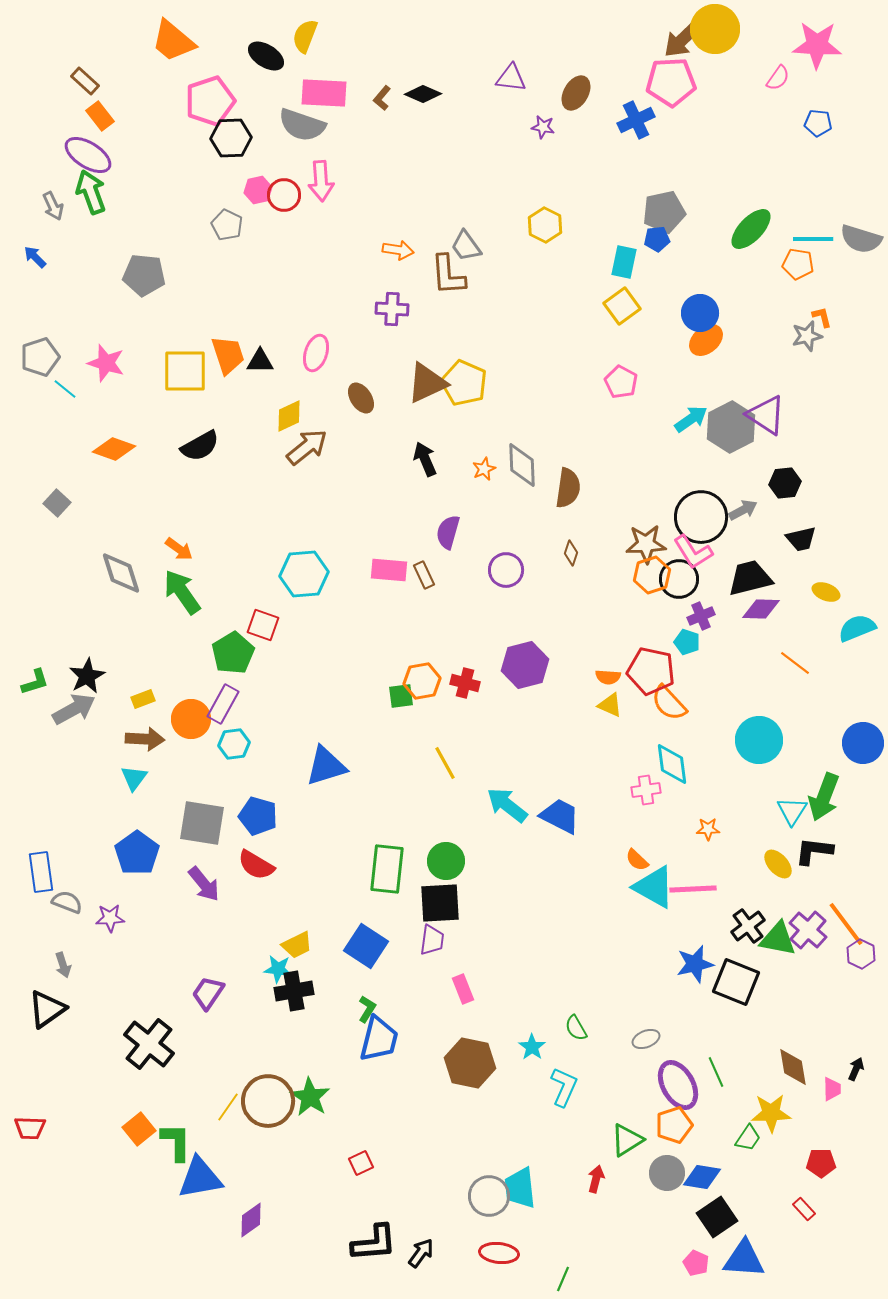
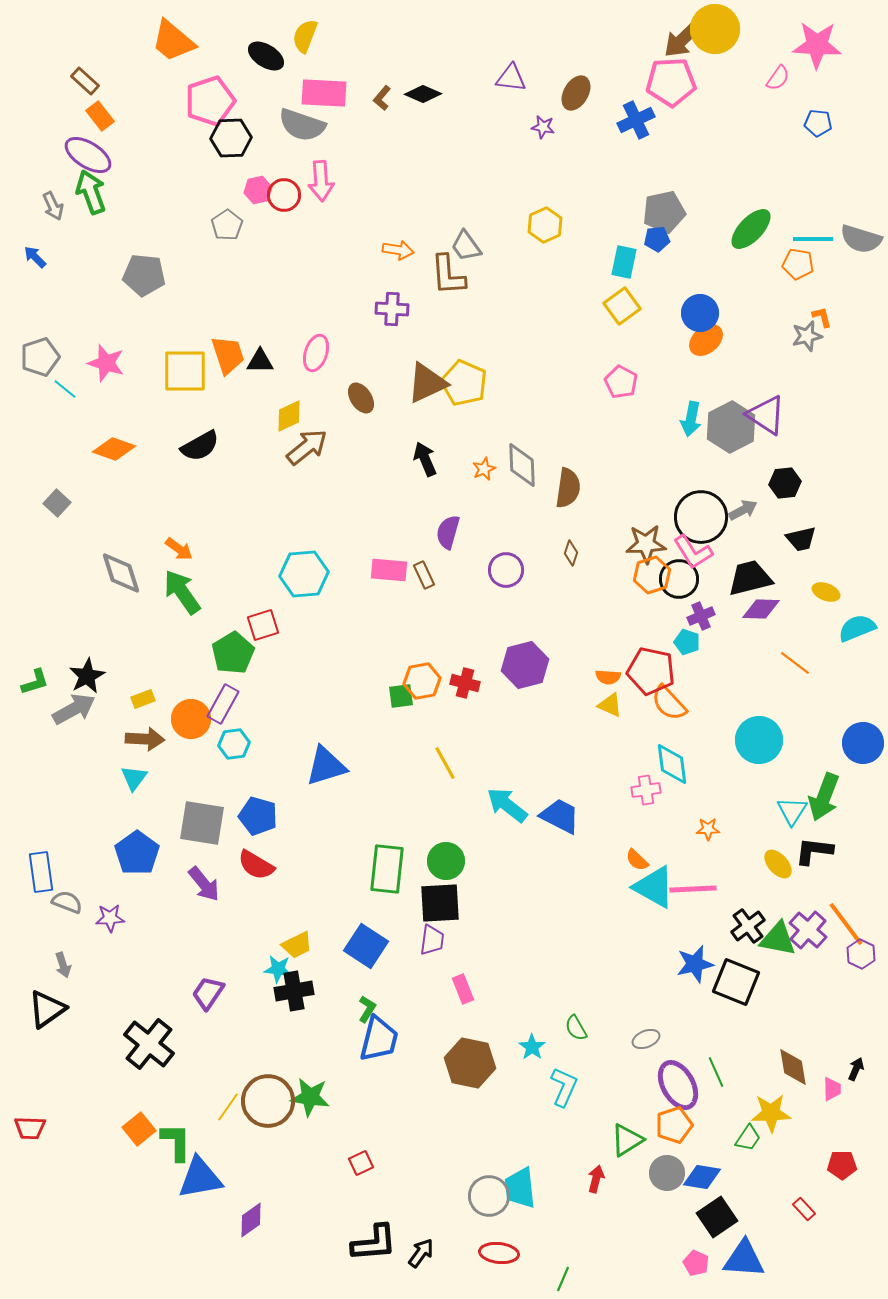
gray pentagon at (227, 225): rotated 12 degrees clockwise
yellow hexagon at (545, 225): rotated 8 degrees clockwise
cyan arrow at (691, 419): rotated 136 degrees clockwise
red square at (263, 625): rotated 36 degrees counterclockwise
green star at (310, 1097): rotated 24 degrees counterclockwise
red pentagon at (821, 1163): moved 21 px right, 2 px down
